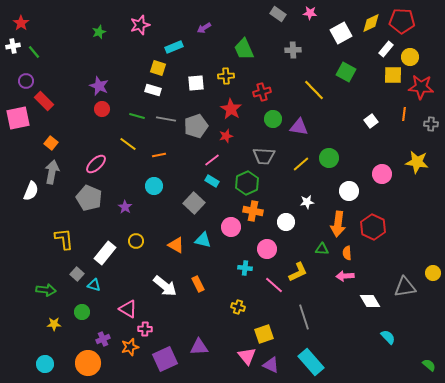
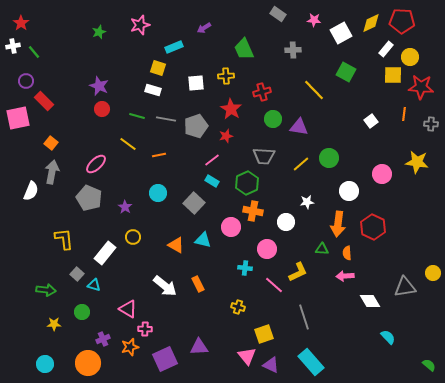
pink star at (310, 13): moved 4 px right, 7 px down
cyan circle at (154, 186): moved 4 px right, 7 px down
yellow circle at (136, 241): moved 3 px left, 4 px up
